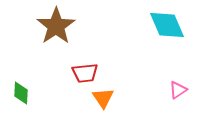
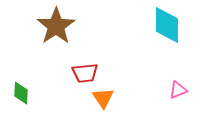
cyan diamond: rotated 24 degrees clockwise
pink triangle: rotated 12 degrees clockwise
